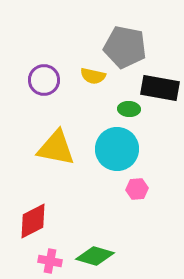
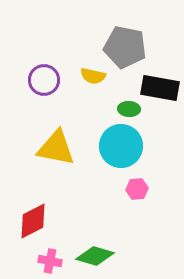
cyan circle: moved 4 px right, 3 px up
